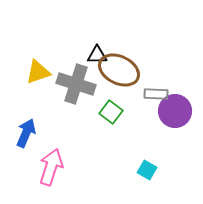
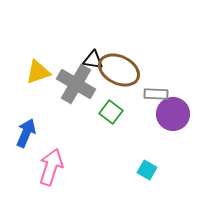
black triangle: moved 4 px left, 5 px down; rotated 10 degrees clockwise
gray cross: rotated 12 degrees clockwise
purple circle: moved 2 px left, 3 px down
